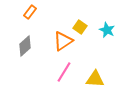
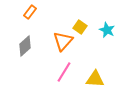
orange triangle: rotated 15 degrees counterclockwise
